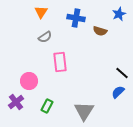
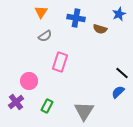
brown semicircle: moved 2 px up
gray semicircle: moved 1 px up
pink rectangle: rotated 24 degrees clockwise
